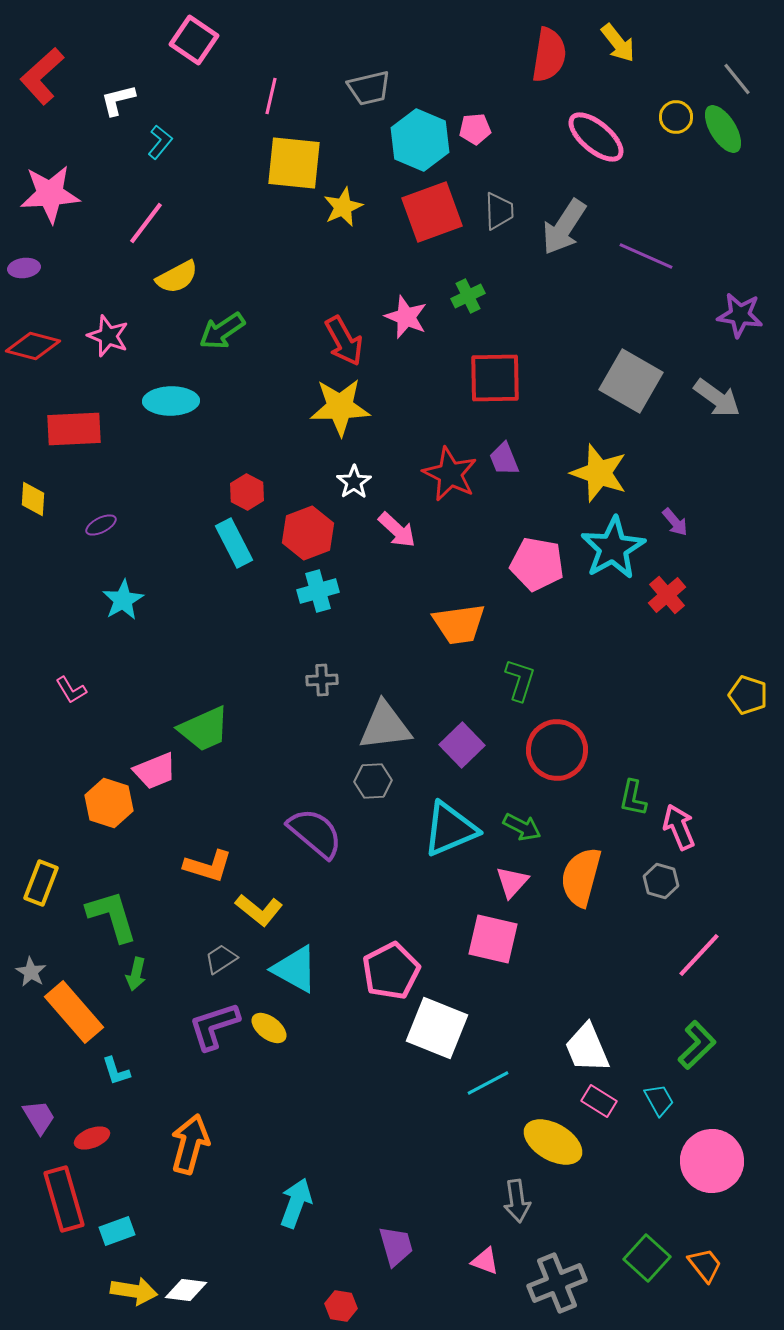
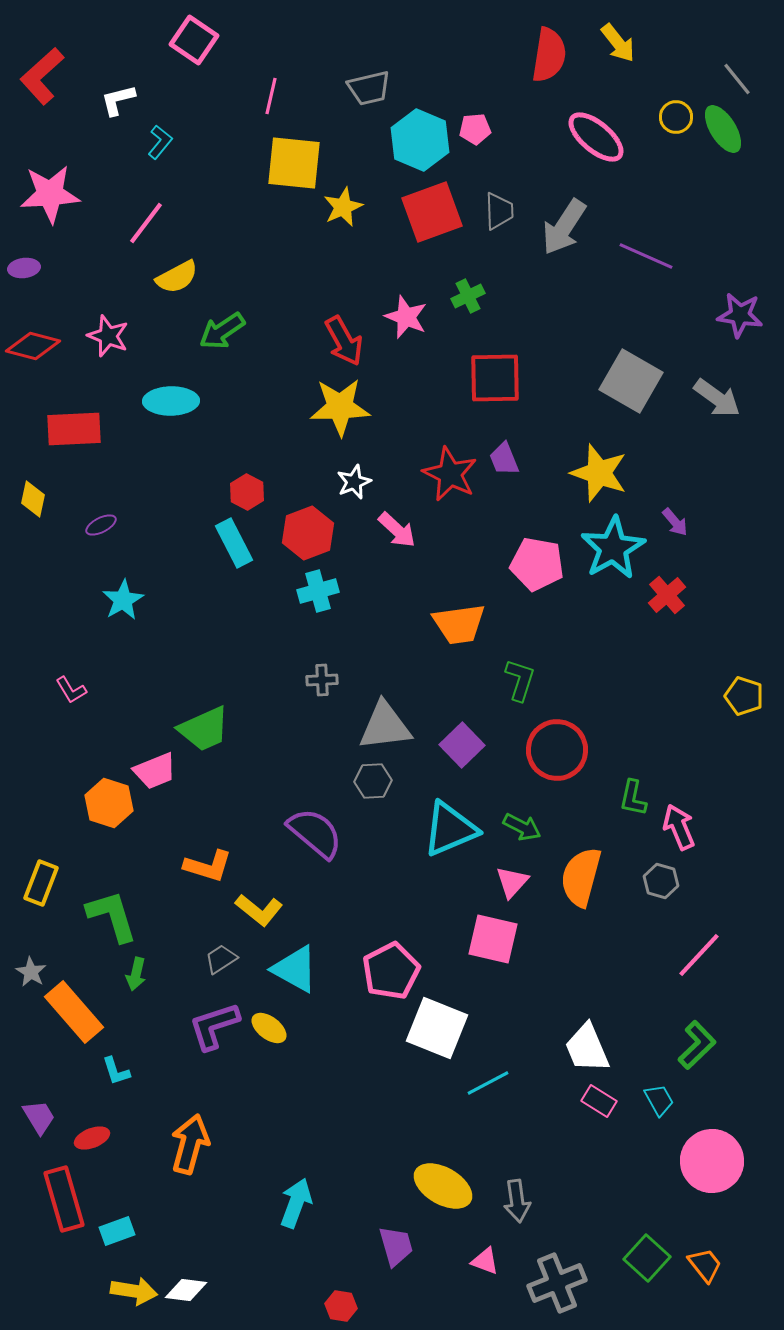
white star at (354, 482): rotated 12 degrees clockwise
yellow diamond at (33, 499): rotated 9 degrees clockwise
yellow pentagon at (748, 695): moved 4 px left, 1 px down
yellow ellipse at (553, 1142): moved 110 px left, 44 px down
